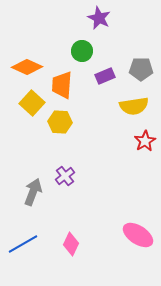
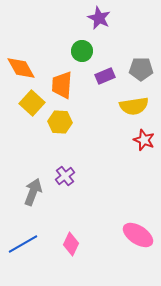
orange diamond: moved 6 px left, 1 px down; rotated 36 degrees clockwise
red star: moved 1 px left, 1 px up; rotated 20 degrees counterclockwise
